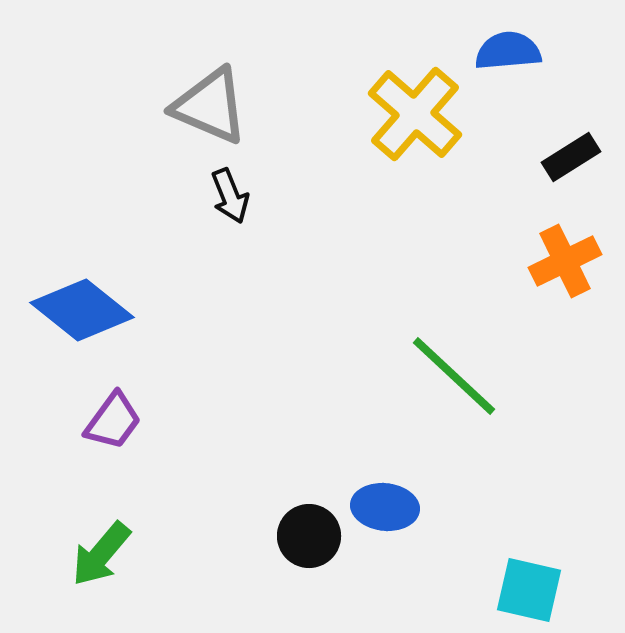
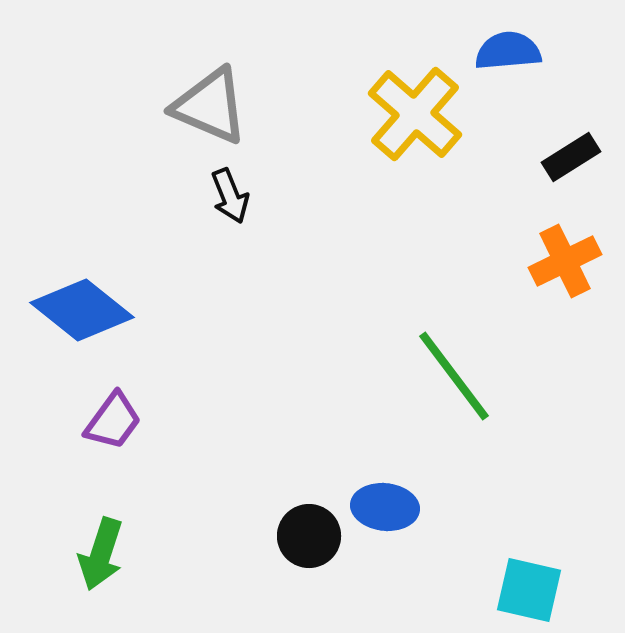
green line: rotated 10 degrees clockwise
green arrow: rotated 22 degrees counterclockwise
